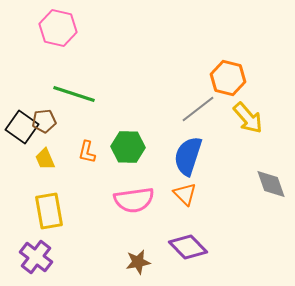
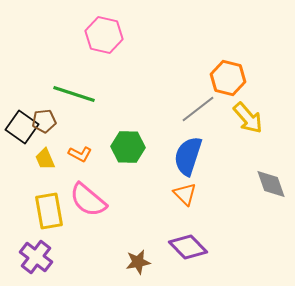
pink hexagon: moved 46 px right, 7 px down
orange L-shape: moved 7 px left, 2 px down; rotated 75 degrees counterclockwise
pink semicircle: moved 46 px left; rotated 48 degrees clockwise
